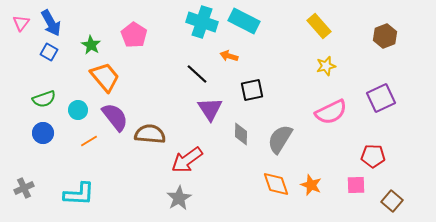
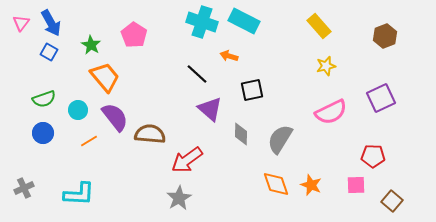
purple triangle: rotated 16 degrees counterclockwise
